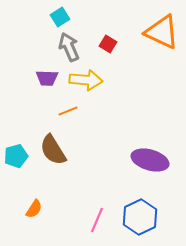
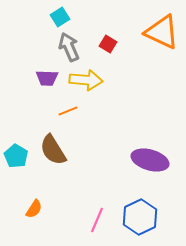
cyan pentagon: rotated 25 degrees counterclockwise
